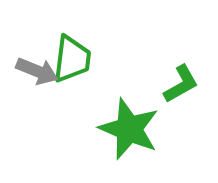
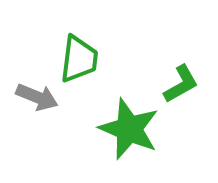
green trapezoid: moved 7 px right
gray arrow: moved 26 px down
